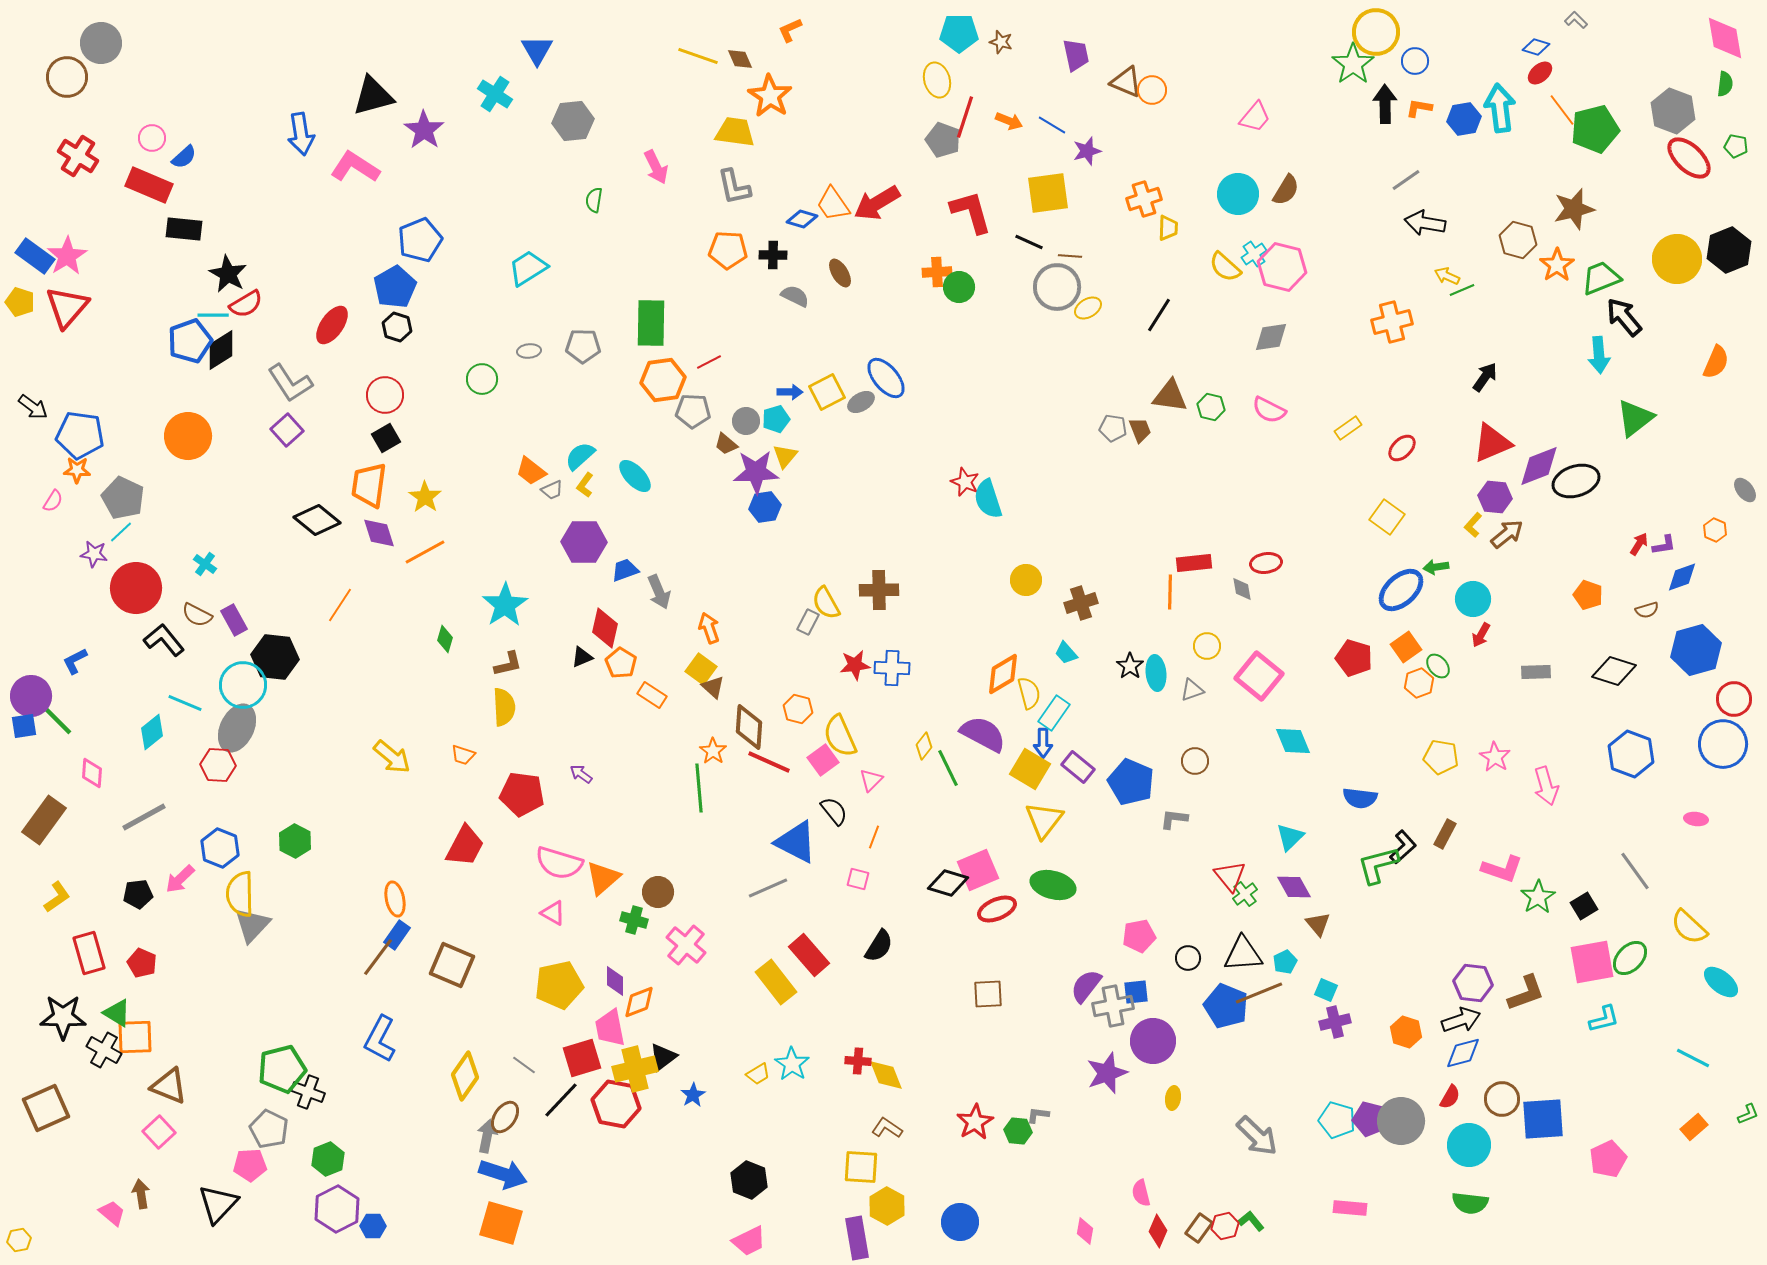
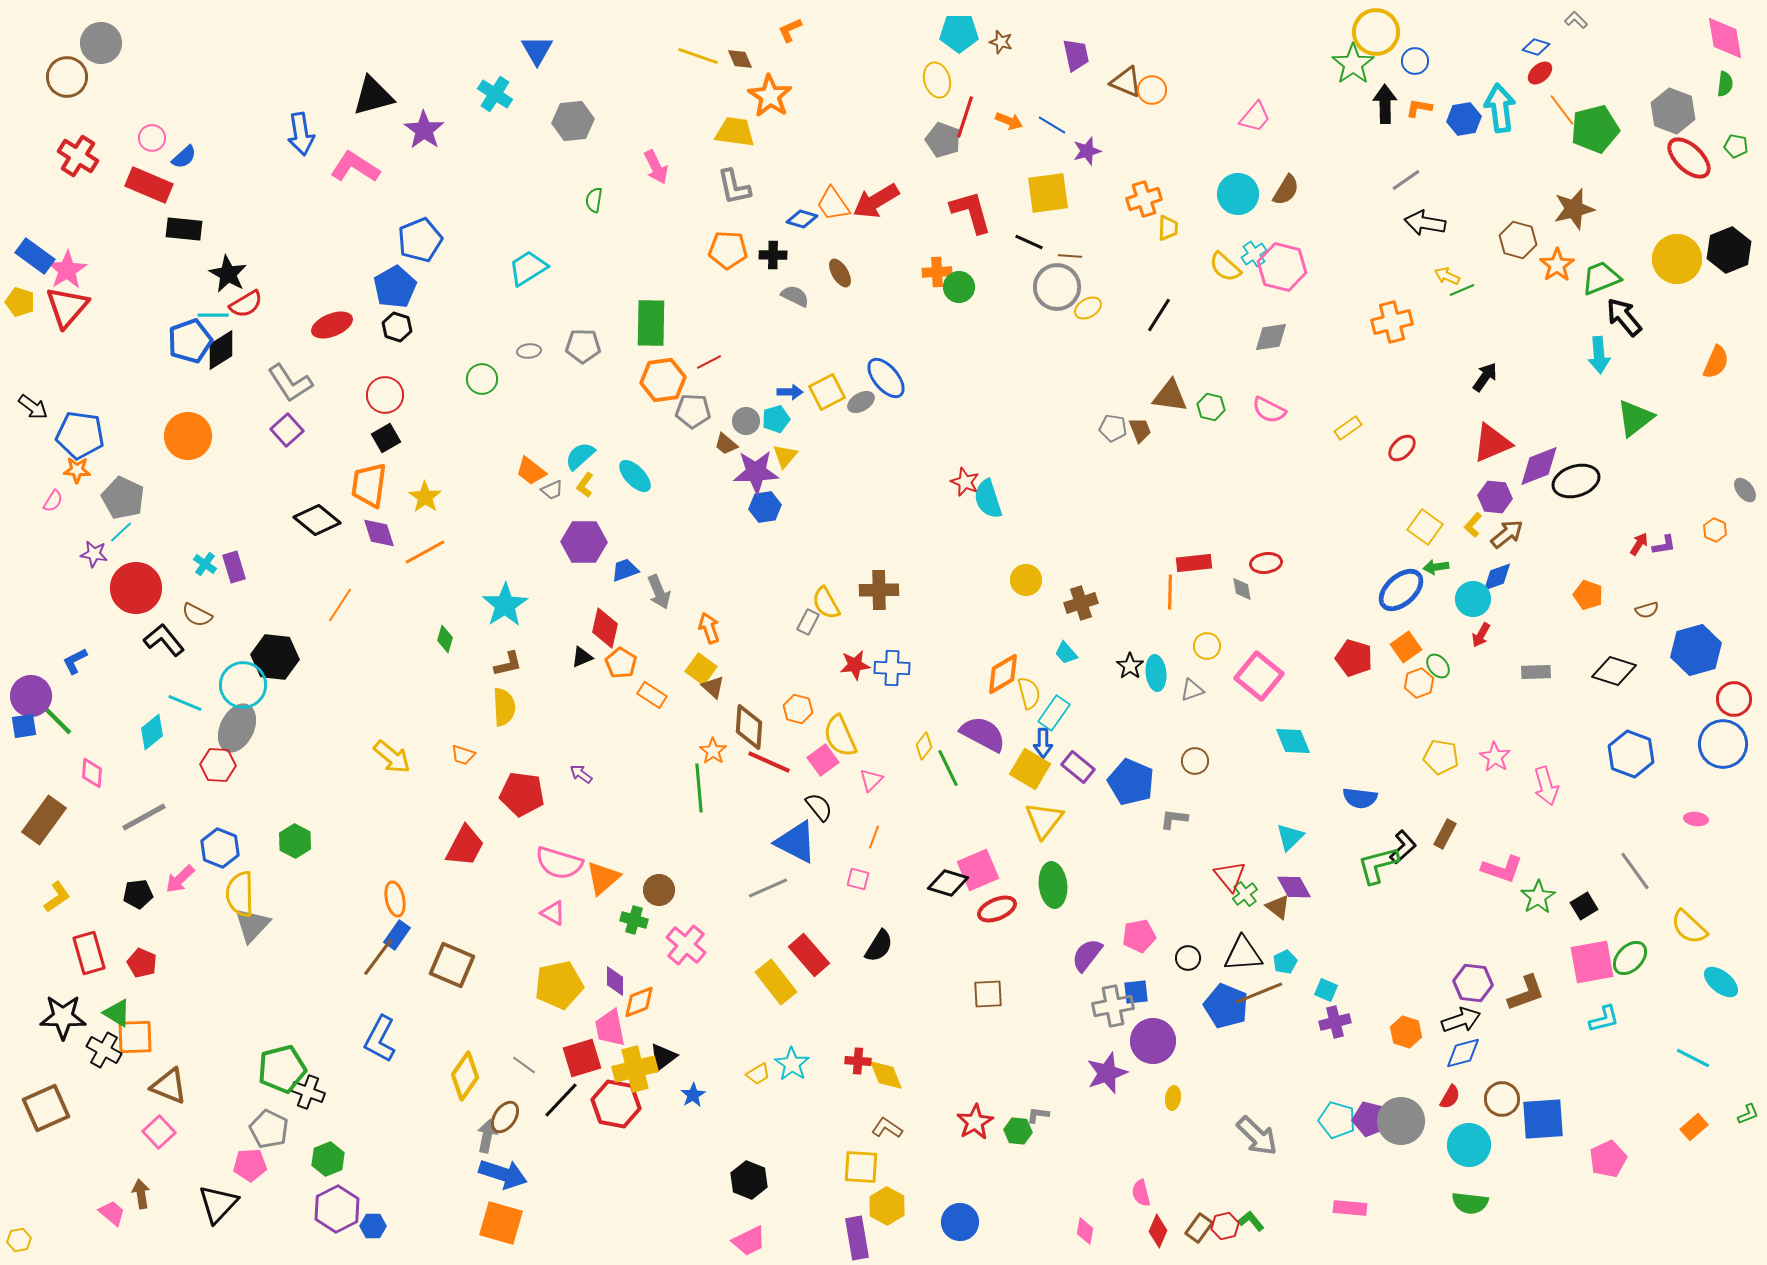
red arrow at (877, 203): moved 1 px left, 2 px up
pink star at (67, 256): moved 14 px down
red ellipse at (332, 325): rotated 33 degrees clockwise
yellow square at (1387, 517): moved 38 px right, 10 px down
blue diamond at (1682, 577): moved 185 px left
purple rectangle at (234, 620): moved 53 px up; rotated 12 degrees clockwise
black semicircle at (834, 811): moved 15 px left, 4 px up
green ellipse at (1053, 885): rotated 69 degrees clockwise
brown circle at (658, 892): moved 1 px right, 2 px up
brown triangle at (1318, 924): moved 40 px left, 17 px up; rotated 12 degrees counterclockwise
purple semicircle at (1086, 986): moved 1 px right, 31 px up
